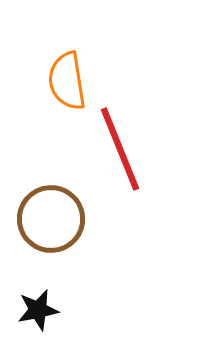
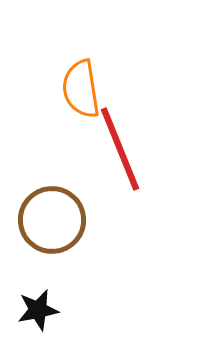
orange semicircle: moved 14 px right, 8 px down
brown circle: moved 1 px right, 1 px down
